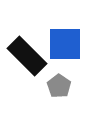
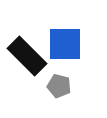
gray pentagon: rotated 20 degrees counterclockwise
